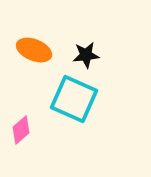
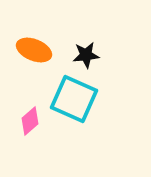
pink diamond: moved 9 px right, 9 px up
